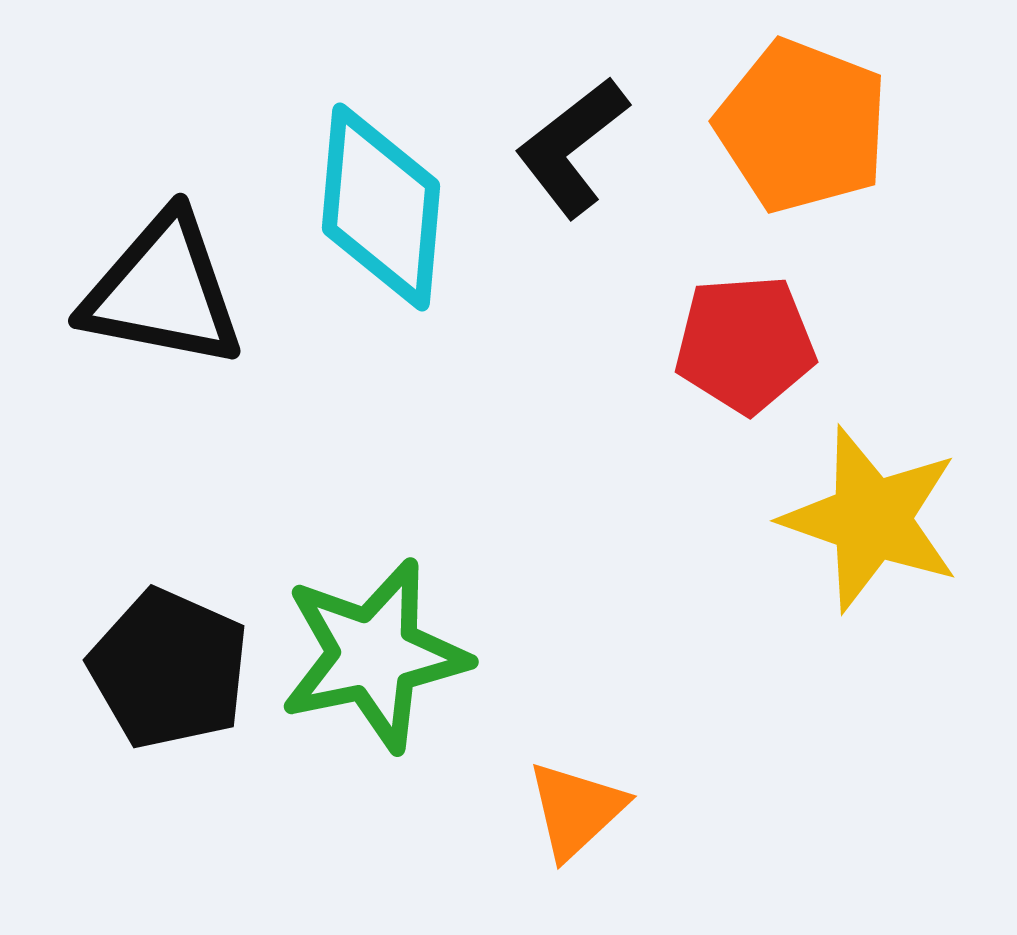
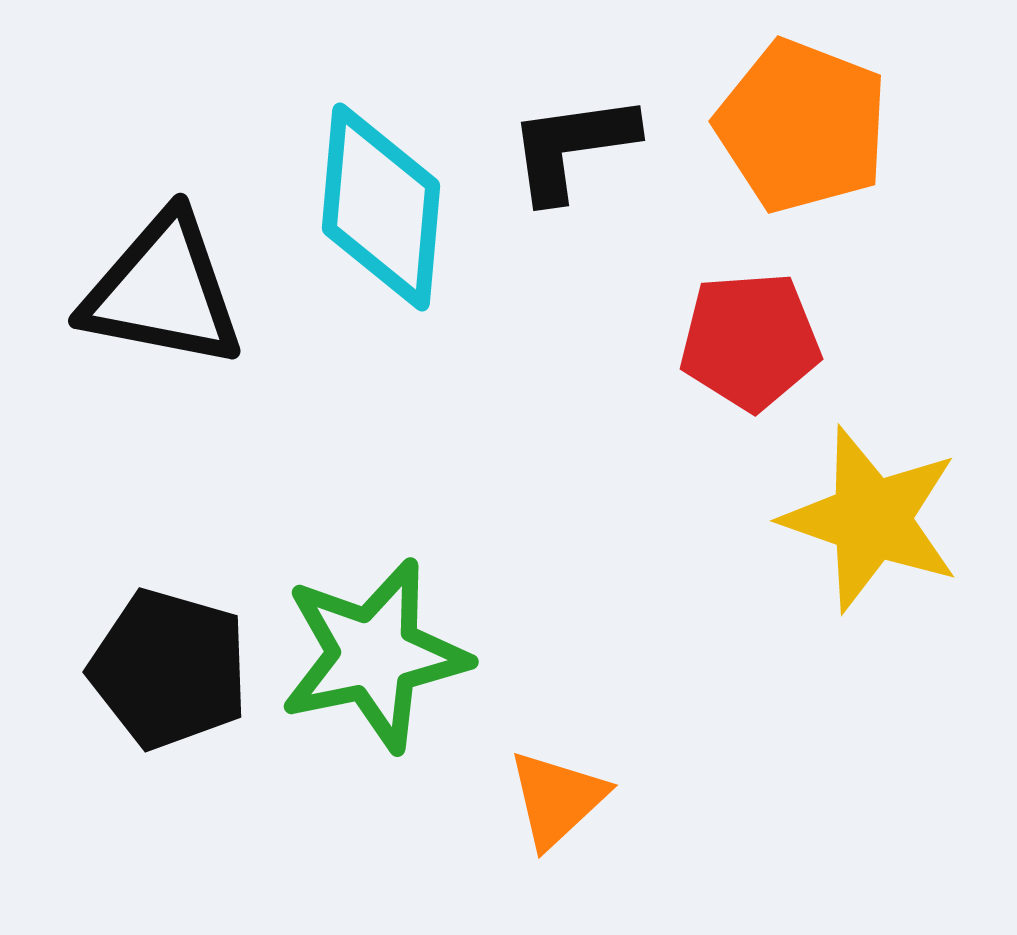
black L-shape: rotated 30 degrees clockwise
red pentagon: moved 5 px right, 3 px up
black pentagon: rotated 8 degrees counterclockwise
orange triangle: moved 19 px left, 11 px up
